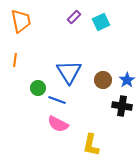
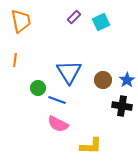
yellow L-shape: moved 1 px down; rotated 100 degrees counterclockwise
